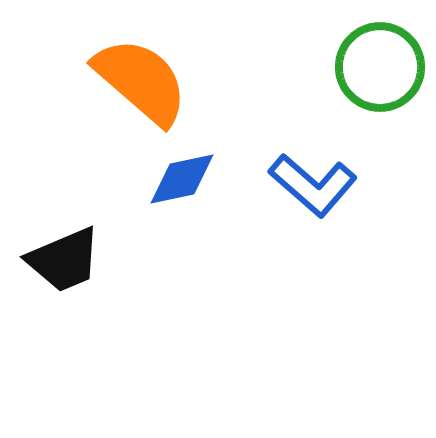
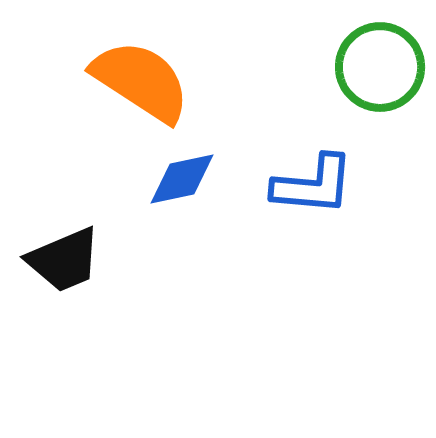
orange semicircle: rotated 8 degrees counterclockwise
blue L-shape: rotated 36 degrees counterclockwise
